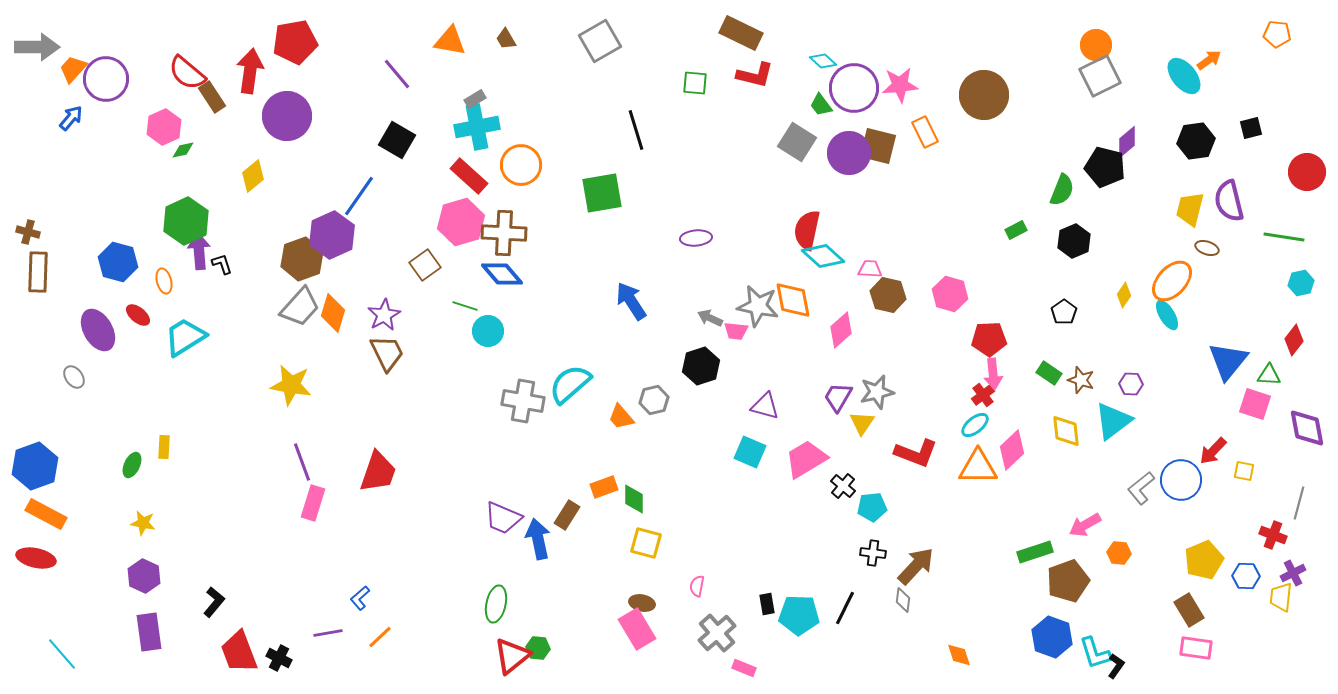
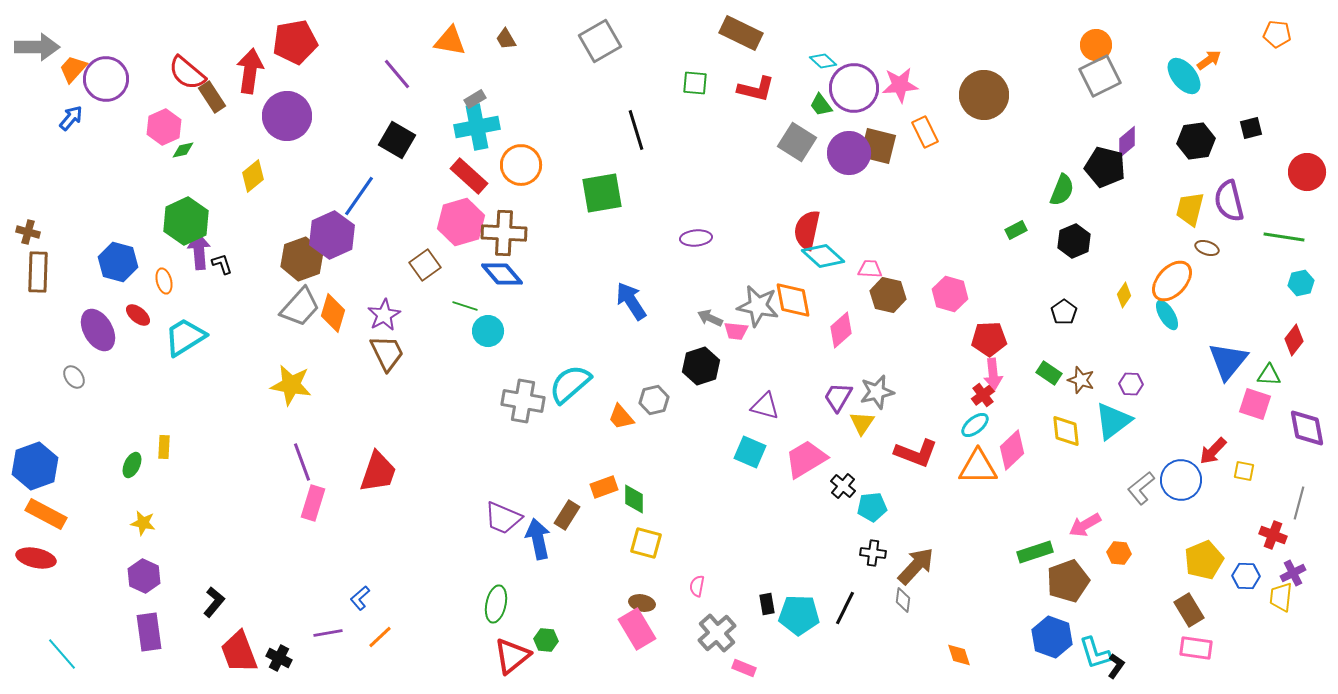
red L-shape at (755, 75): moved 1 px right, 14 px down
green hexagon at (538, 648): moved 8 px right, 8 px up
